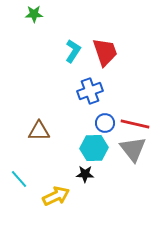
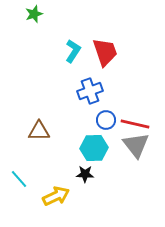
green star: rotated 18 degrees counterclockwise
blue circle: moved 1 px right, 3 px up
gray triangle: moved 3 px right, 4 px up
